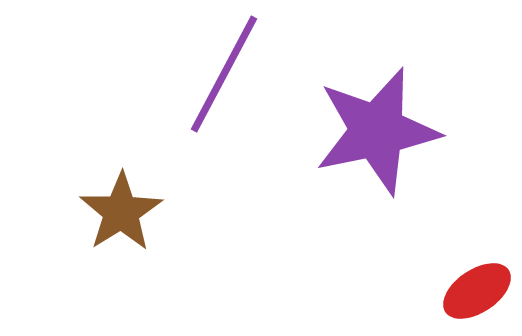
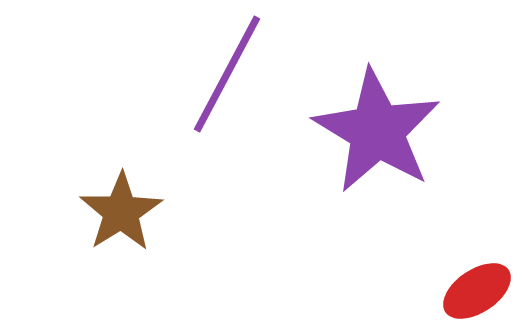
purple line: moved 3 px right
purple star: rotated 29 degrees counterclockwise
